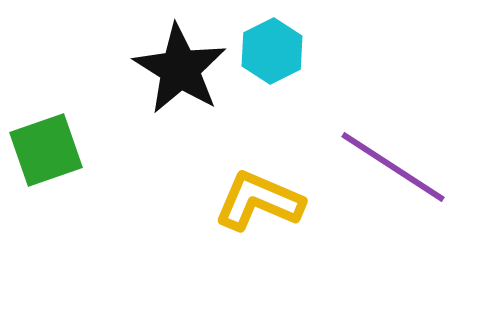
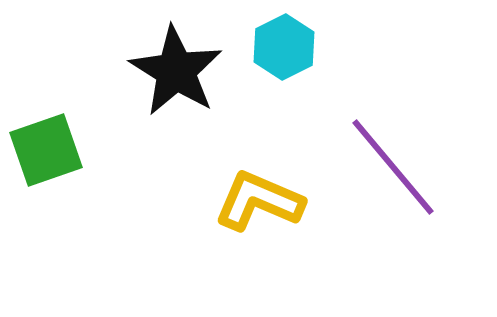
cyan hexagon: moved 12 px right, 4 px up
black star: moved 4 px left, 2 px down
purple line: rotated 17 degrees clockwise
